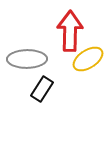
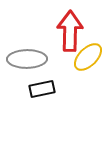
yellow ellipse: moved 2 px up; rotated 12 degrees counterclockwise
black rectangle: rotated 45 degrees clockwise
